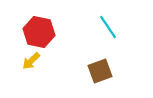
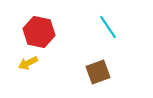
yellow arrow: moved 3 px left, 2 px down; rotated 18 degrees clockwise
brown square: moved 2 px left, 1 px down
